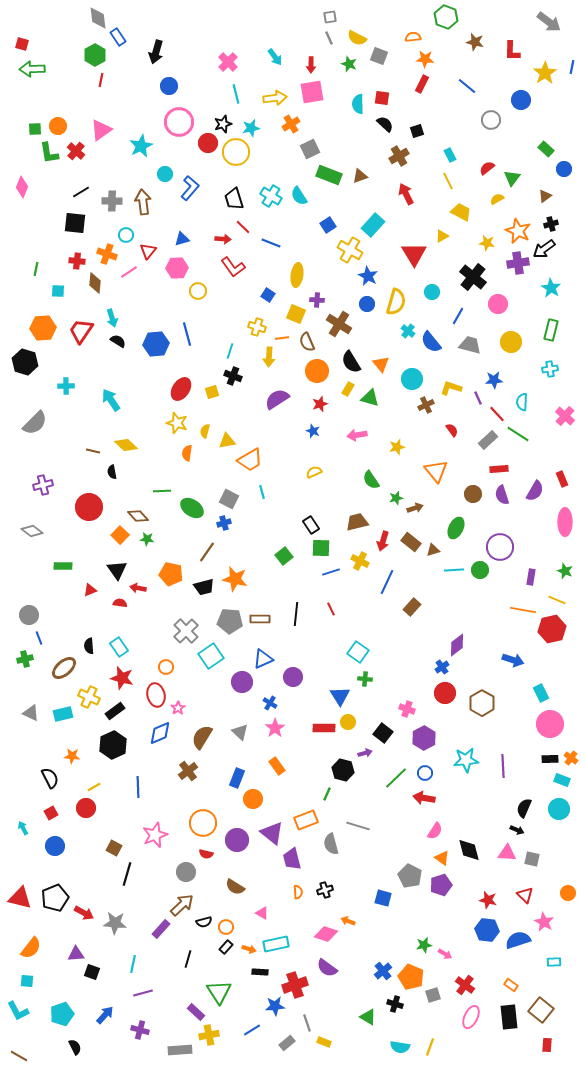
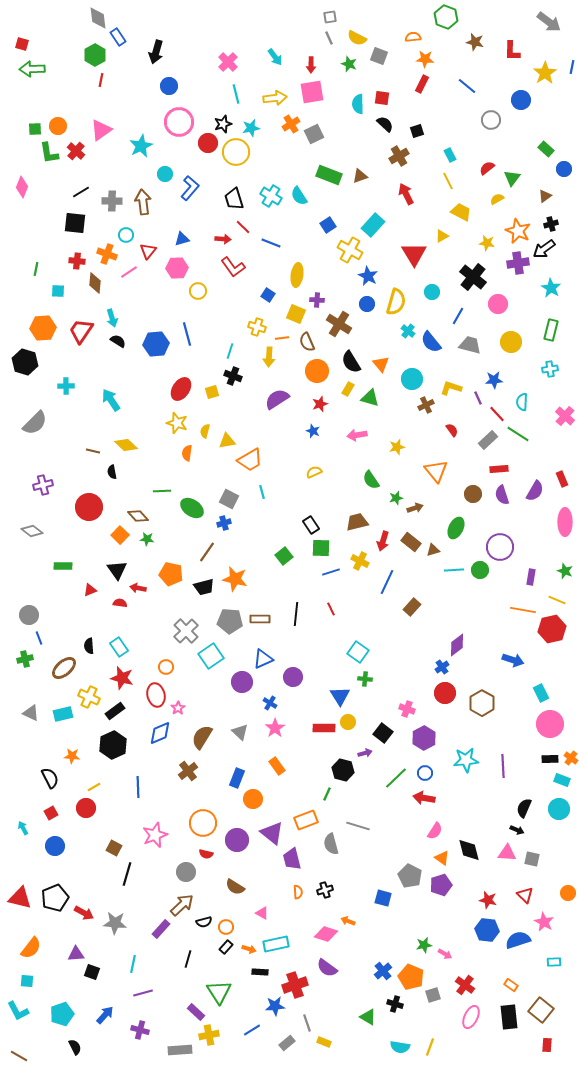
gray square at (310, 149): moved 4 px right, 15 px up
